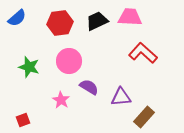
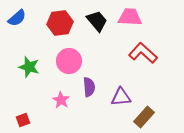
black trapezoid: rotated 75 degrees clockwise
purple semicircle: rotated 54 degrees clockwise
